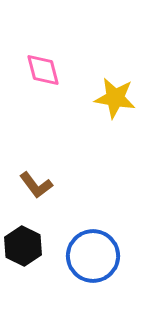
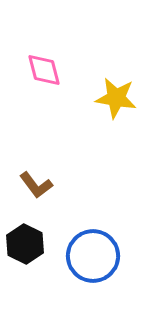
pink diamond: moved 1 px right
yellow star: moved 1 px right
black hexagon: moved 2 px right, 2 px up
